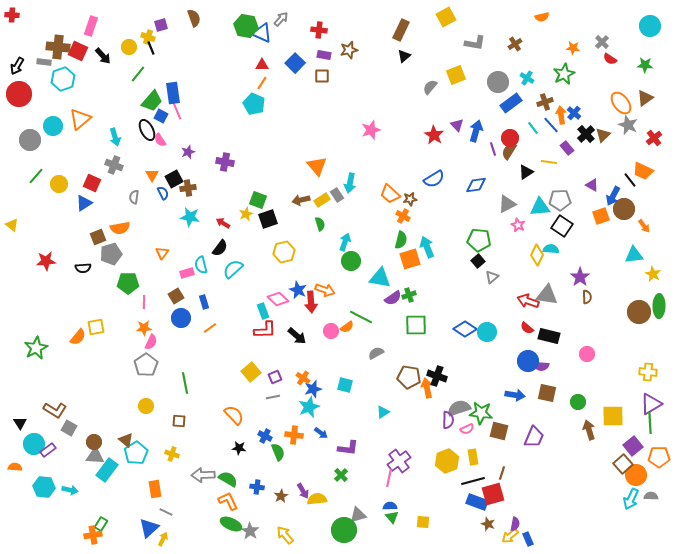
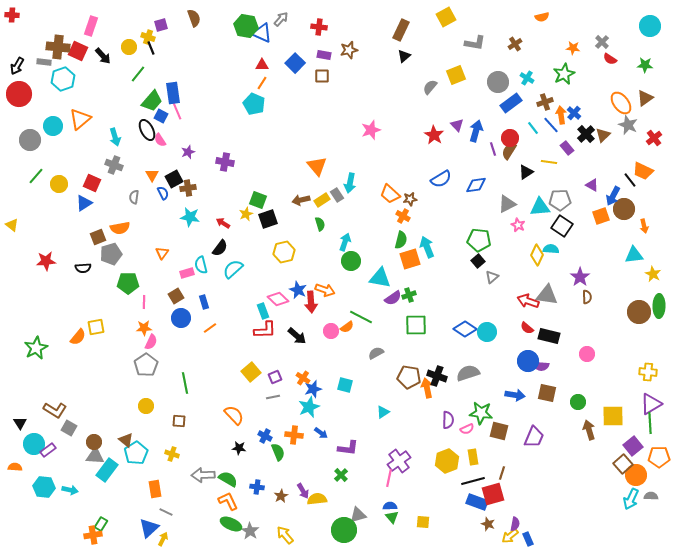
red cross at (319, 30): moved 3 px up
blue semicircle at (434, 179): moved 7 px right
orange arrow at (644, 226): rotated 24 degrees clockwise
gray semicircle at (459, 408): moved 9 px right, 35 px up
